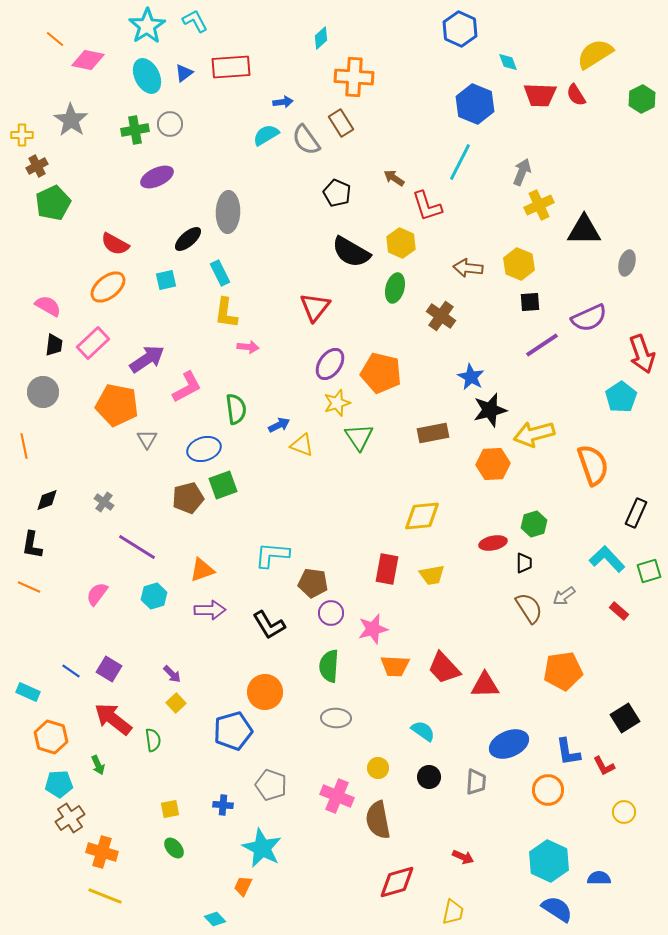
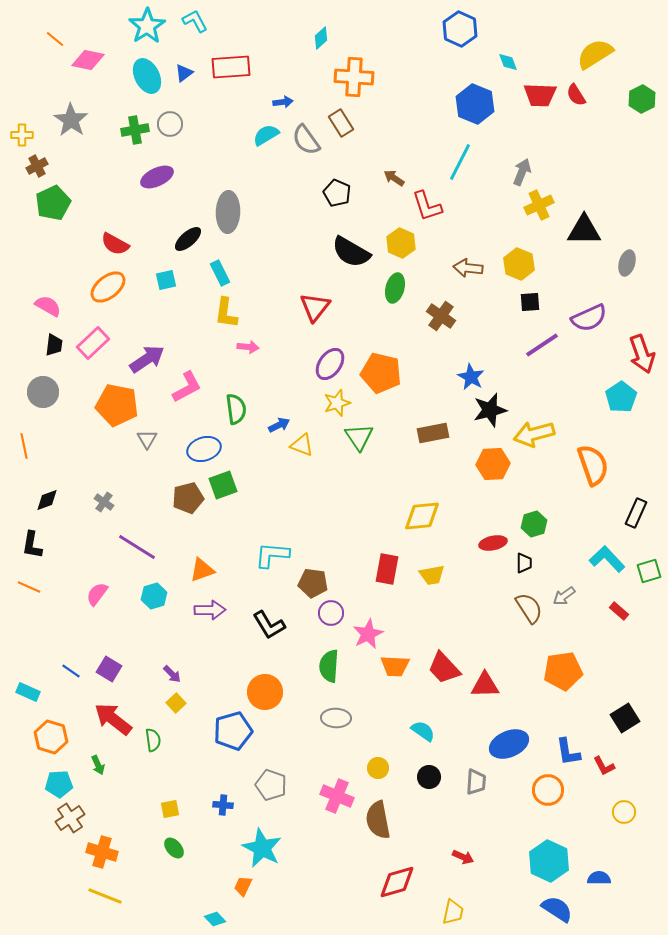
pink star at (373, 629): moved 5 px left, 5 px down; rotated 12 degrees counterclockwise
